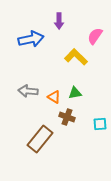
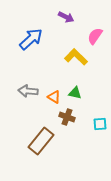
purple arrow: moved 7 px right, 4 px up; rotated 63 degrees counterclockwise
blue arrow: rotated 30 degrees counterclockwise
green triangle: rotated 24 degrees clockwise
brown rectangle: moved 1 px right, 2 px down
